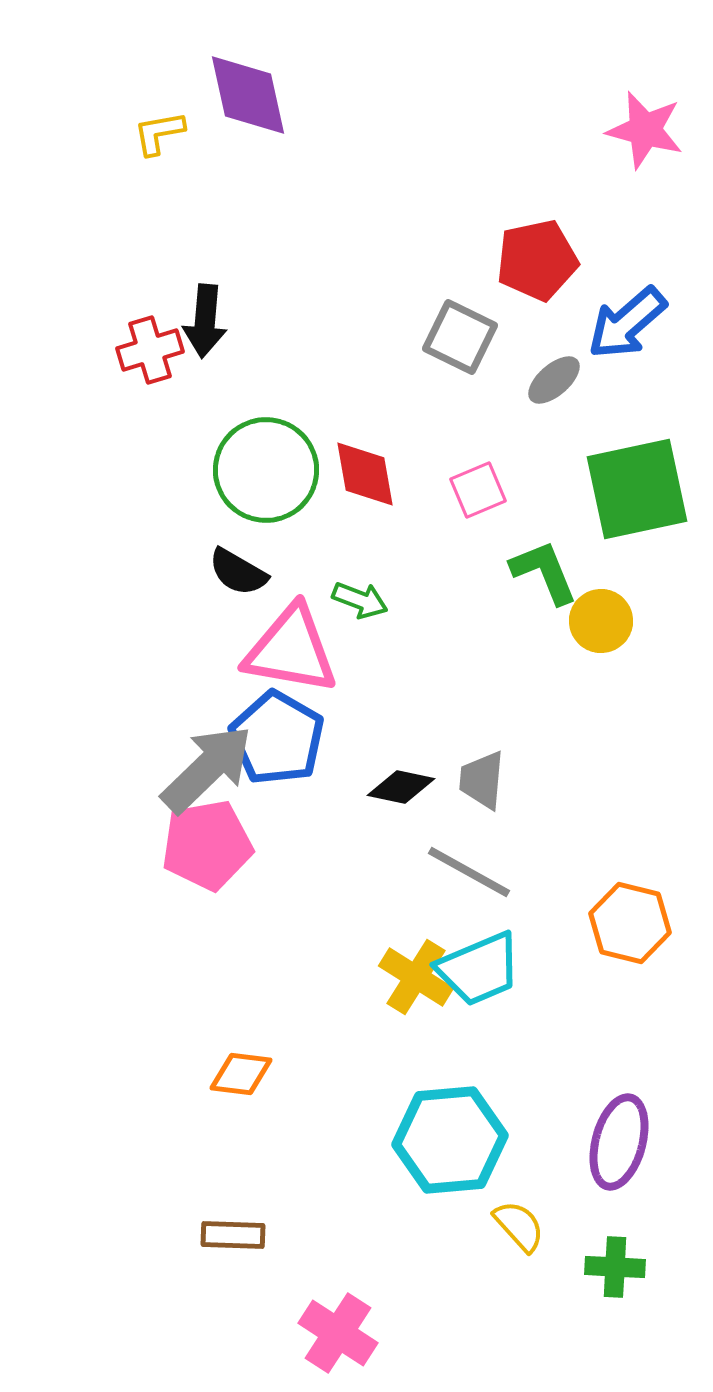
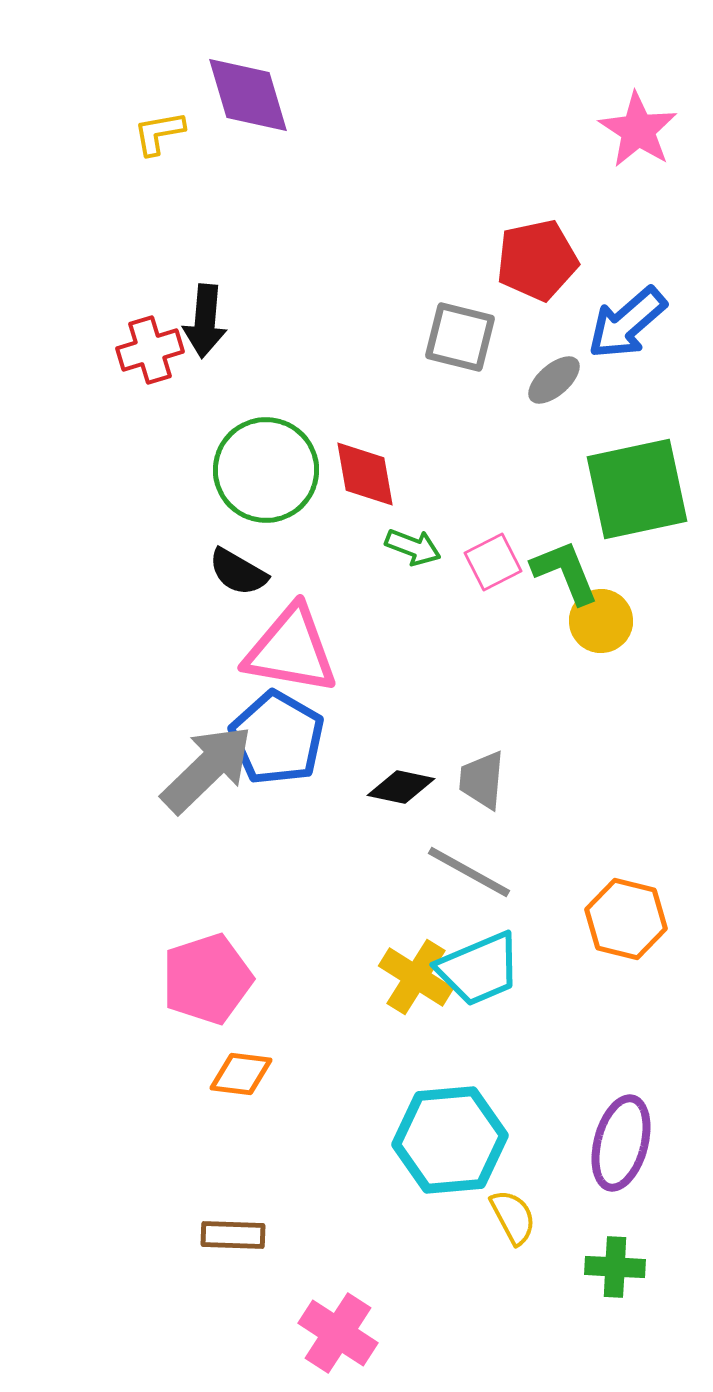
purple diamond: rotated 4 degrees counterclockwise
pink star: moved 7 px left; rotated 18 degrees clockwise
gray square: rotated 12 degrees counterclockwise
pink square: moved 15 px right, 72 px down; rotated 4 degrees counterclockwise
green L-shape: moved 21 px right
green arrow: moved 53 px right, 53 px up
pink pentagon: moved 134 px down; rotated 8 degrees counterclockwise
orange hexagon: moved 4 px left, 4 px up
purple ellipse: moved 2 px right, 1 px down
yellow semicircle: moved 6 px left, 9 px up; rotated 14 degrees clockwise
